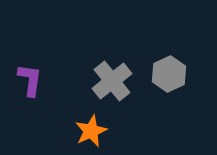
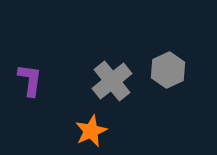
gray hexagon: moved 1 px left, 4 px up
